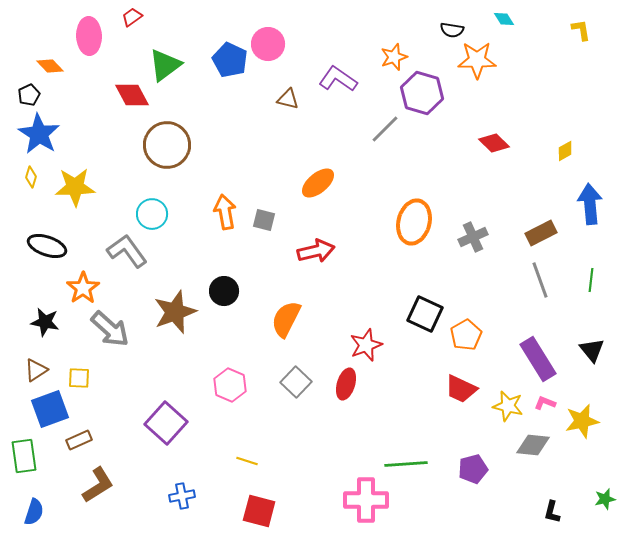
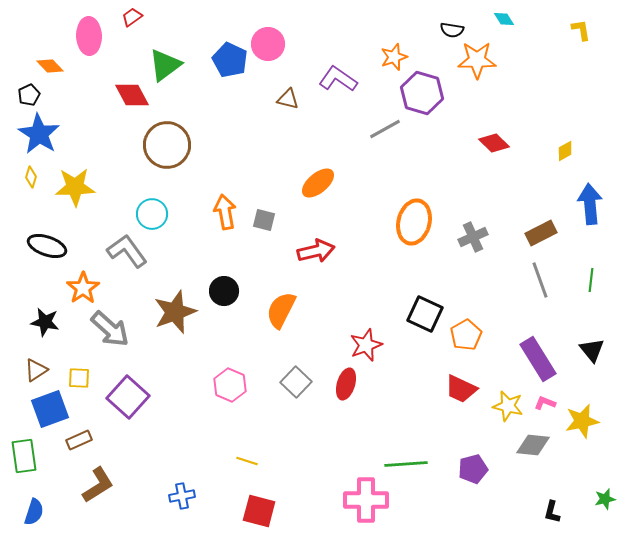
gray line at (385, 129): rotated 16 degrees clockwise
orange semicircle at (286, 319): moved 5 px left, 9 px up
purple square at (166, 423): moved 38 px left, 26 px up
